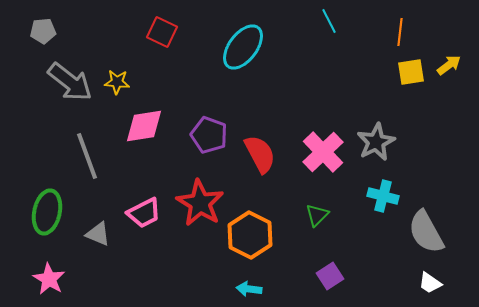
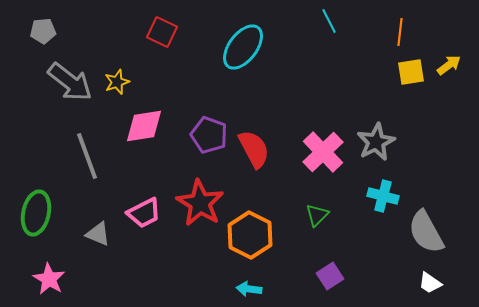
yellow star: rotated 25 degrees counterclockwise
red semicircle: moved 6 px left, 5 px up
green ellipse: moved 11 px left, 1 px down
